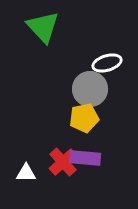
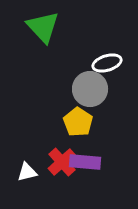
yellow pentagon: moved 6 px left, 4 px down; rotated 28 degrees counterclockwise
purple rectangle: moved 4 px down
red cross: moved 1 px left
white triangle: moved 1 px right, 1 px up; rotated 15 degrees counterclockwise
